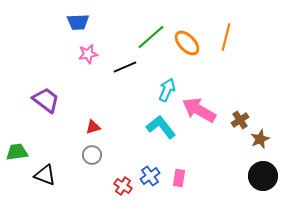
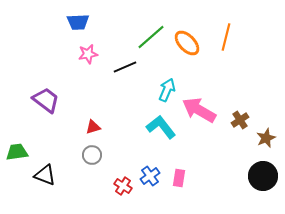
brown star: moved 6 px right, 1 px up
